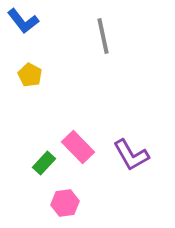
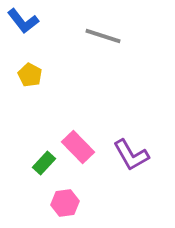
gray line: rotated 60 degrees counterclockwise
